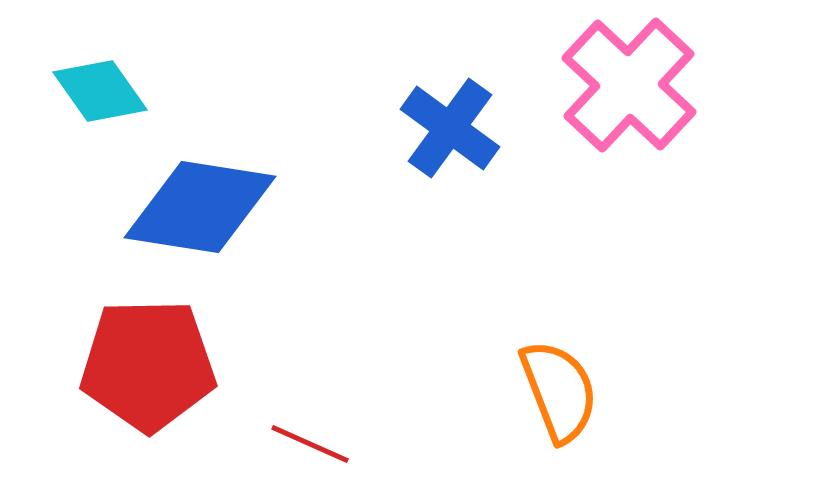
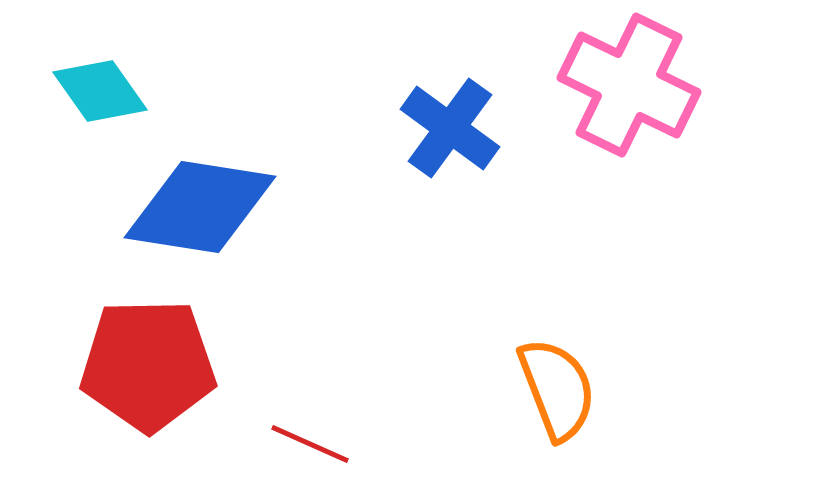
pink cross: rotated 17 degrees counterclockwise
orange semicircle: moved 2 px left, 2 px up
